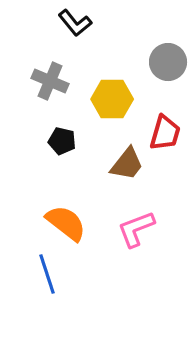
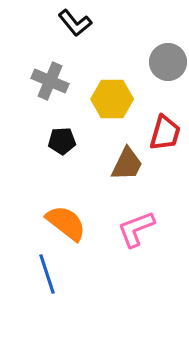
black pentagon: rotated 16 degrees counterclockwise
brown trapezoid: rotated 12 degrees counterclockwise
